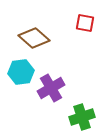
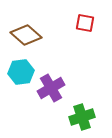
brown diamond: moved 8 px left, 3 px up
